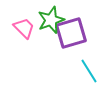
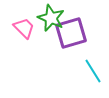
green star: moved 2 px up; rotated 28 degrees counterclockwise
cyan line: moved 4 px right
